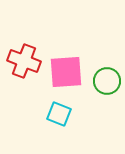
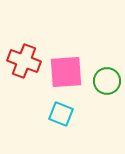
cyan square: moved 2 px right
